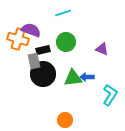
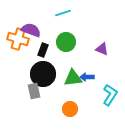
black rectangle: rotated 56 degrees counterclockwise
gray rectangle: moved 30 px down
orange circle: moved 5 px right, 11 px up
